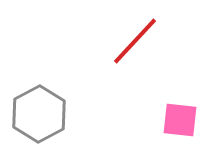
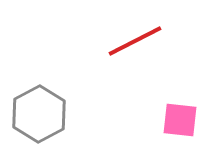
red line: rotated 20 degrees clockwise
